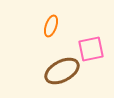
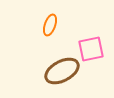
orange ellipse: moved 1 px left, 1 px up
